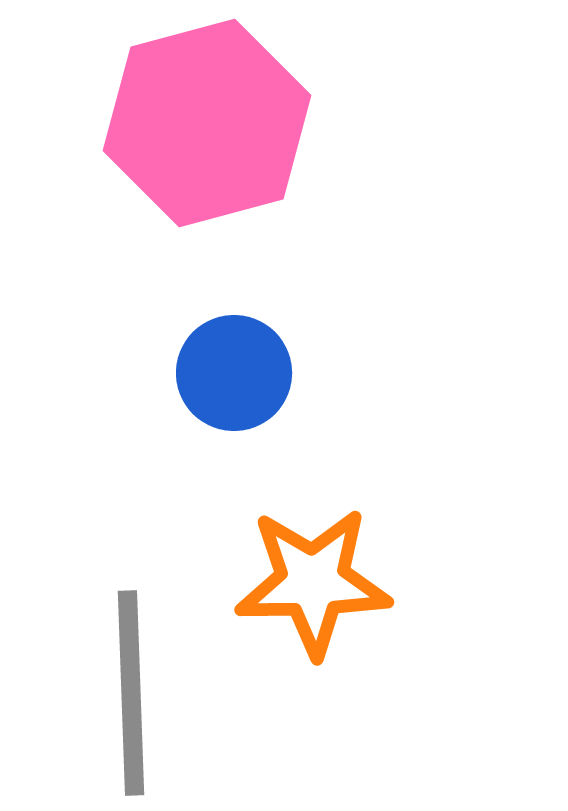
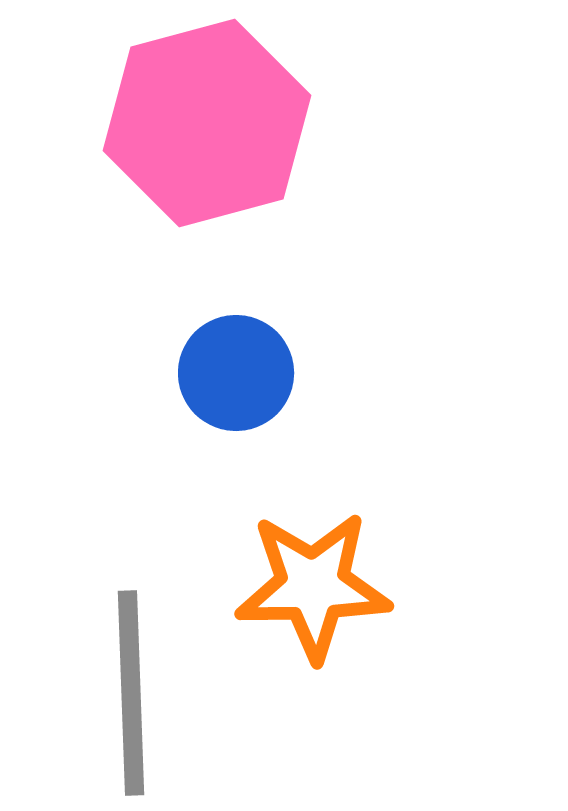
blue circle: moved 2 px right
orange star: moved 4 px down
